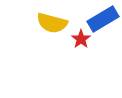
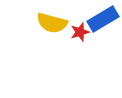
red star: moved 1 px left, 7 px up; rotated 18 degrees clockwise
